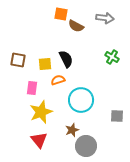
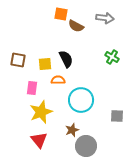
orange semicircle: rotated 16 degrees clockwise
